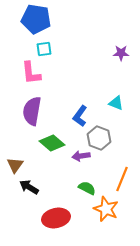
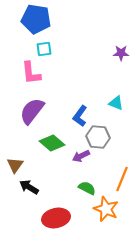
purple semicircle: rotated 28 degrees clockwise
gray hexagon: moved 1 px left, 1 px up; rotated 15 degrees counterclockwise
purple arrow: rotated 18 degrees counterclockwise
